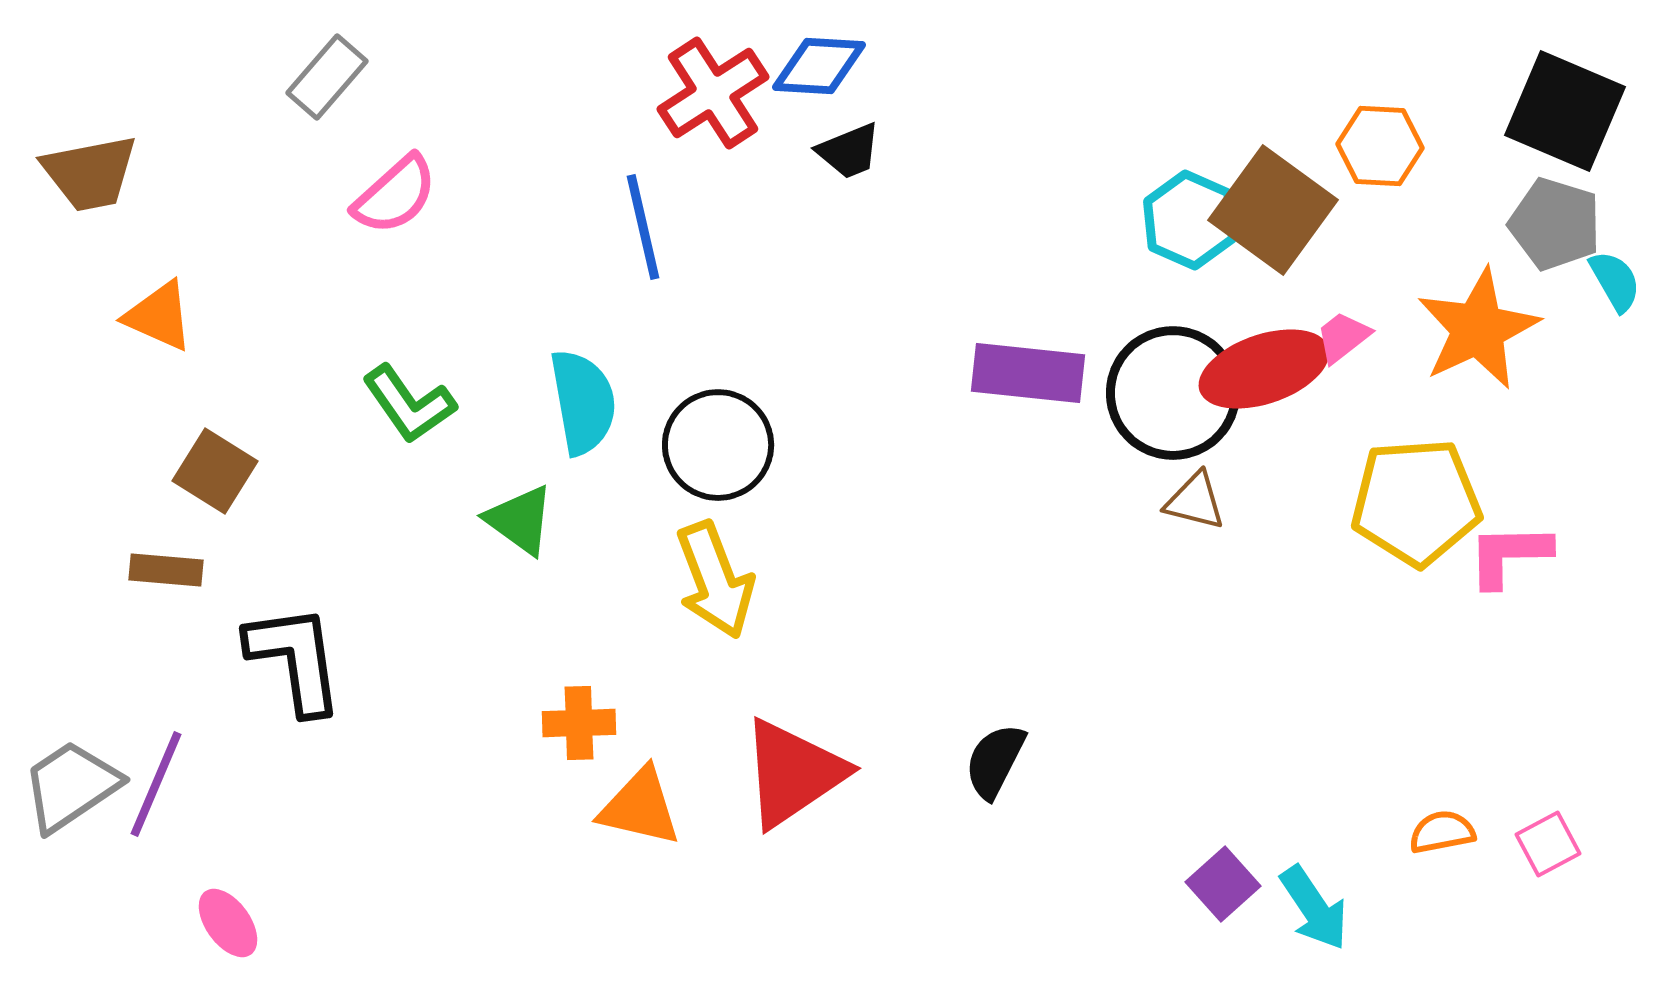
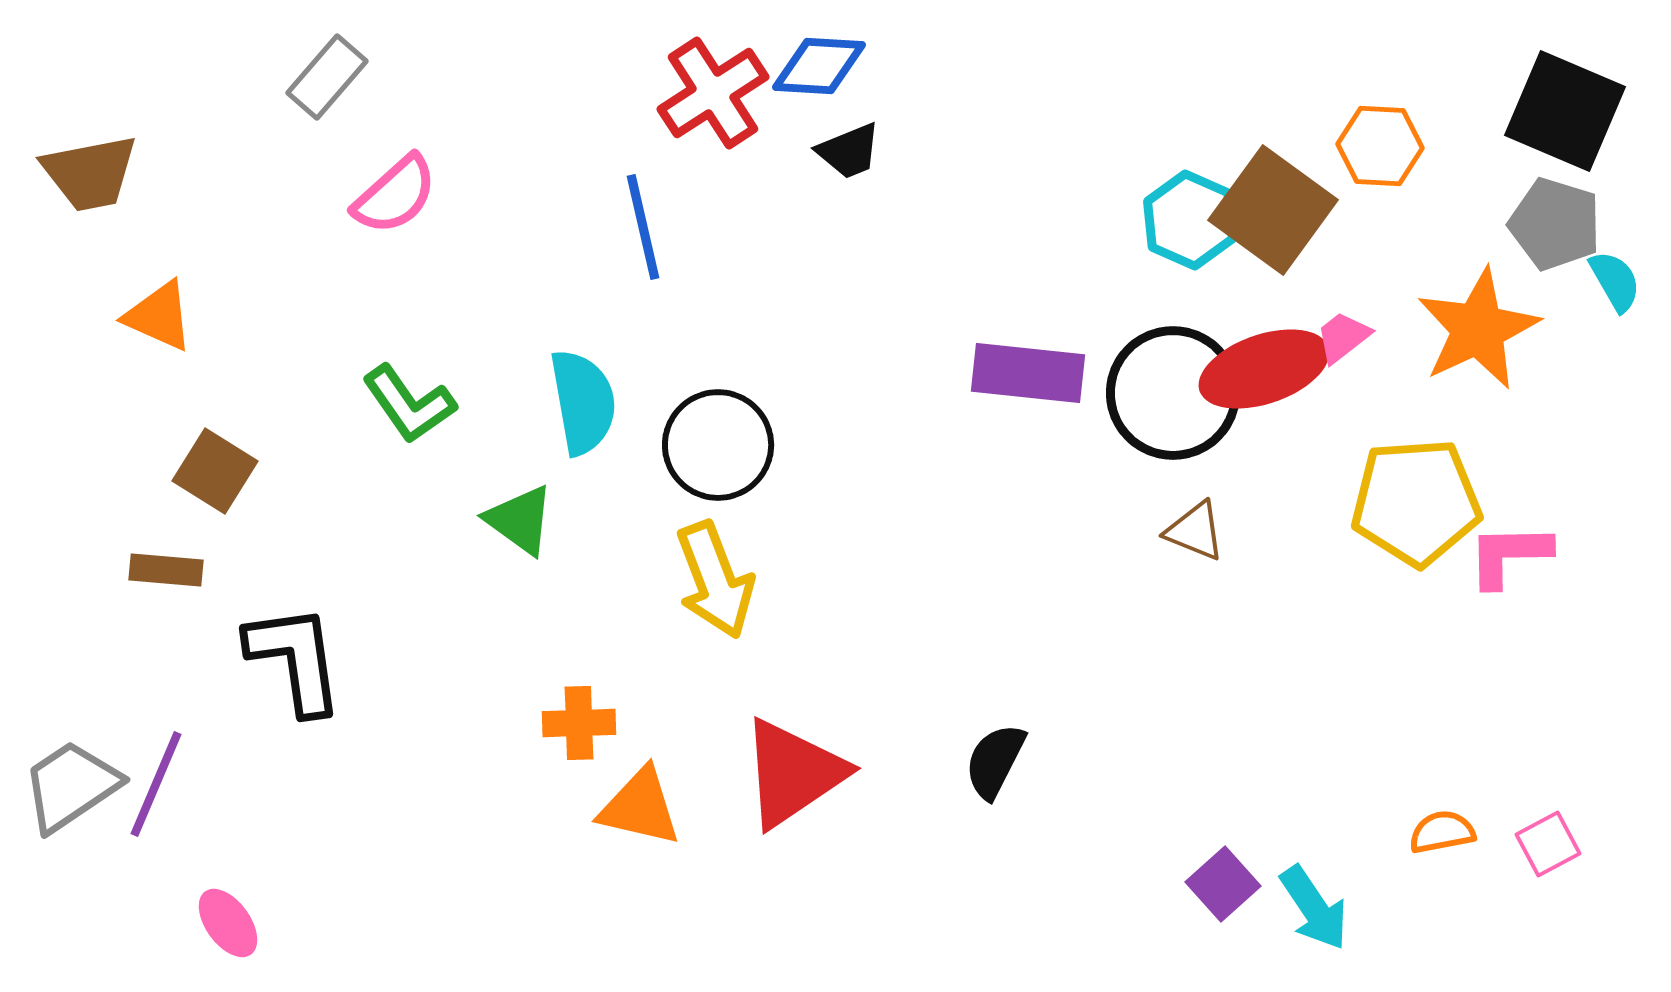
brown triangle at (1195, 501): moved 30 px down; rotated 8 degrees clockwise
